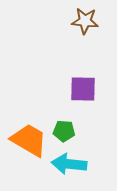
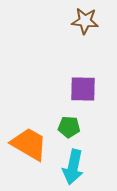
green pentagon: moved 5 px right, 4 px up
orange trapezoid: moved 4 px down
cyan arrow: moved 4 px right, 3 px down; rotated 84 degrees counterclockwise
